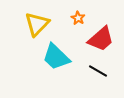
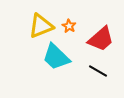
orange star: moved 9 px left, 8 px down
yellow triangle: moved 4 px right, 2 px down; rotated 24 degrees clockwise
